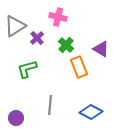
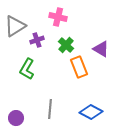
purple cross: moved 2 px down; rotated 24 degrees clockwise
green L-shape: rotated 45 degrees counterclockwise
gray line: moved 4 px down
